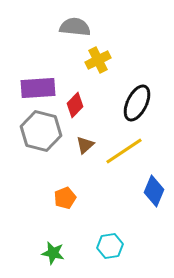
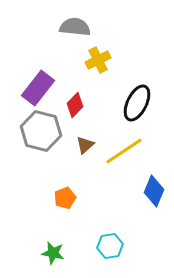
purple rectangle: rotated 48 degrees counterclockwise
